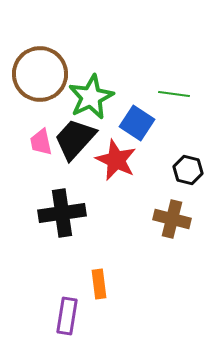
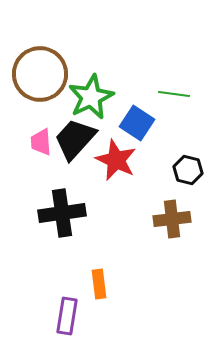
pink trapezoid: rotated 8 degrees clockwise
brown cross: rotated 21 degrees counterclockwise
